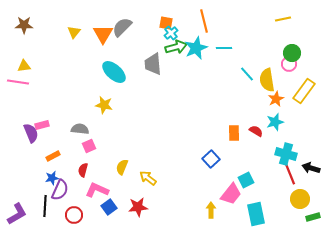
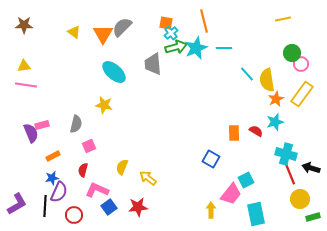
yellow triangle at (74, 32): rotated 32 degrees counterclockwise
pink circle at (289, 64): moved 12 px right
pink line at (18, 82): moved 8 px right, 3 px down
yellow rectangle at (304, 91): moved 2 px left, 3 px down
gray semicircle at (80, 129): moved 4 px left, 5 px up; rotated 96 degrees clockwise
blue square at (211, 159): rotated 18 degrees counterclockwise
purple semicircle at (60, 190): moved 1 px left, 2 px down
purple L-shape at (17, 214): moved 10 px up
